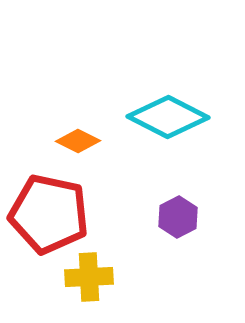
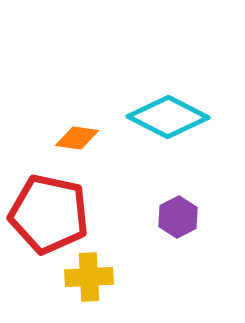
orange diamond: moved 1 px left, 3 px up; rotated 18 degrees counterclockwise
